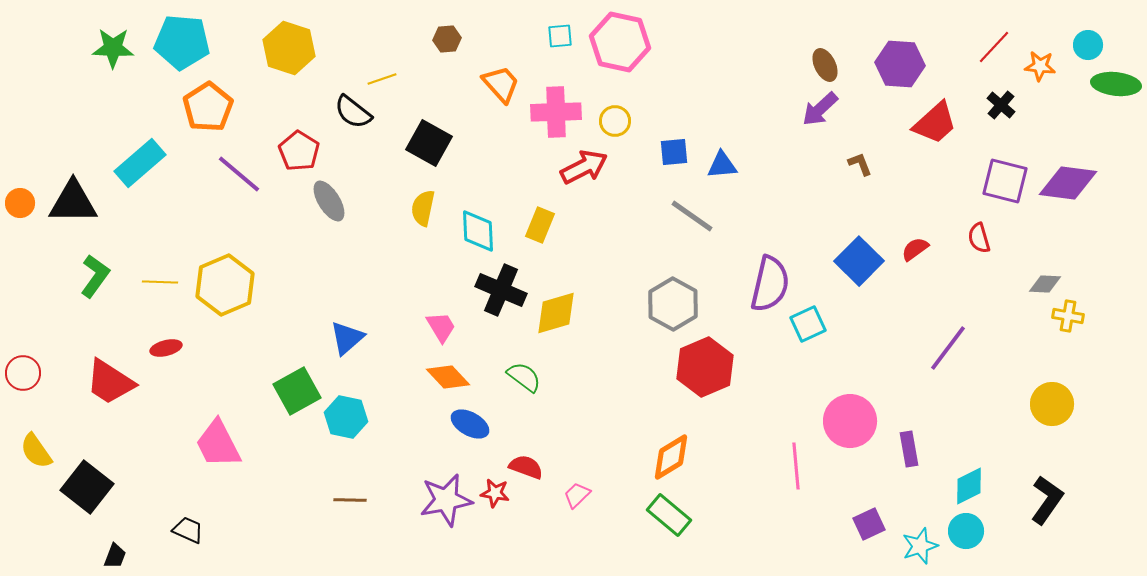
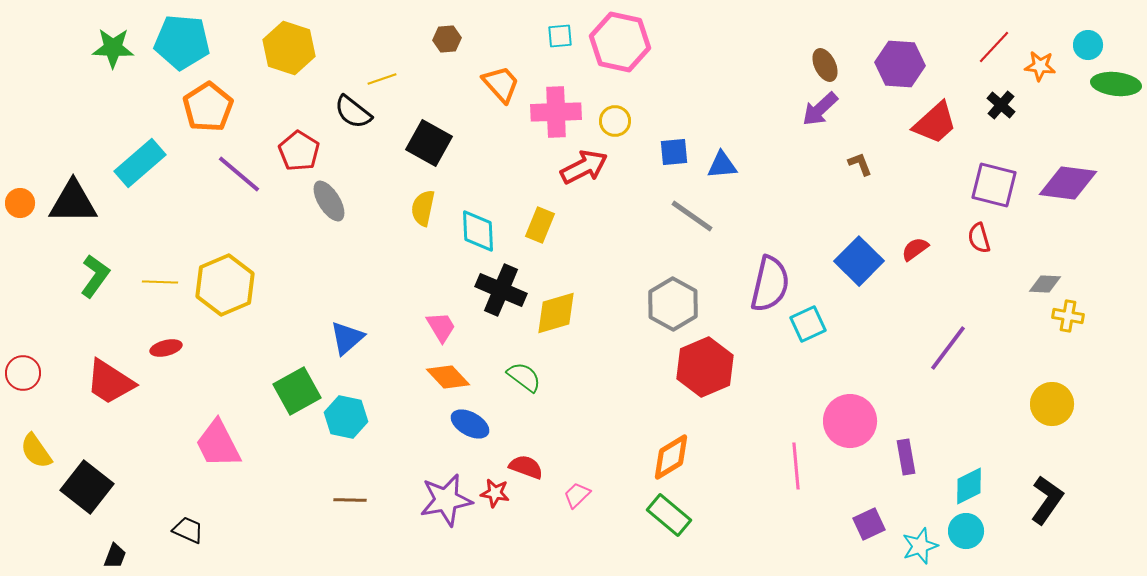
purple square at (1005, 181): moved 11 px left, 4 px down
purple rectangle at (909, 449): moved 3 px left, 8 px down
